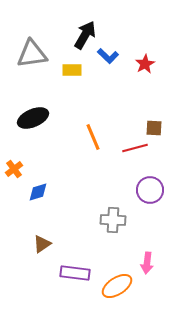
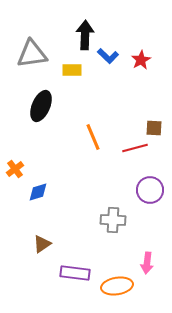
black arrow: rotated 28 degrees counterclockwise
red star: moved 4 px left, 4 px up
black ellipse: moved 8 px right, 12 px up; rotated 44 degrees counterclockwise
orange cross: moved 1 px right
orange ellipse: rotated 24 degrees clockwise
